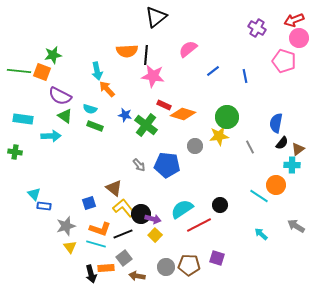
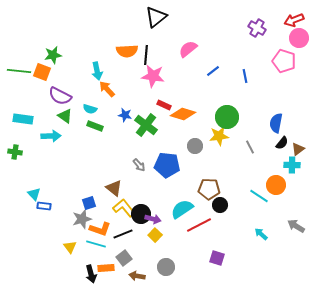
gray star at (66, 226): moved 16 px right, 7 px up
brown pentagon at (189, 265): moved 20 px right, 76 px up
